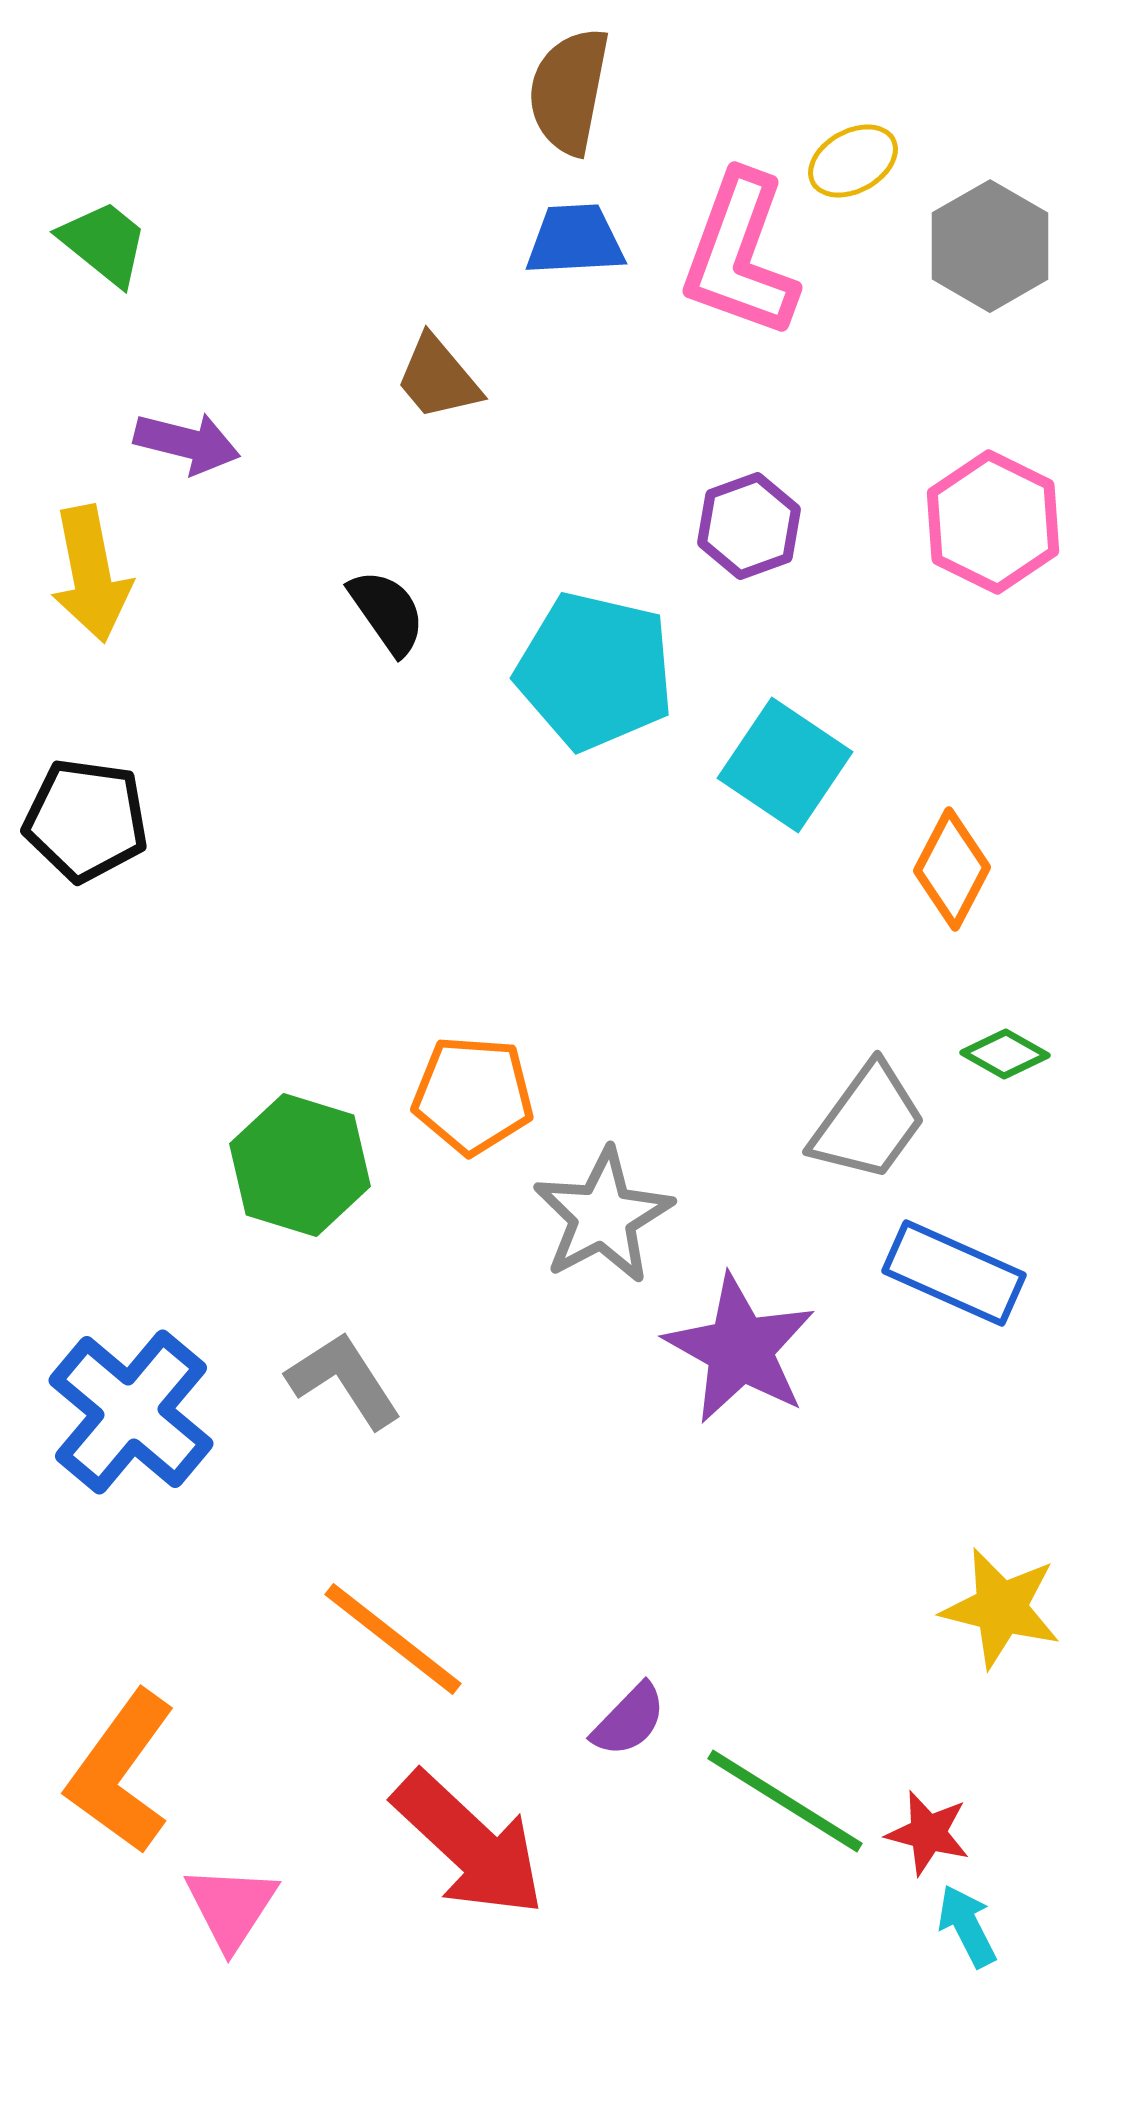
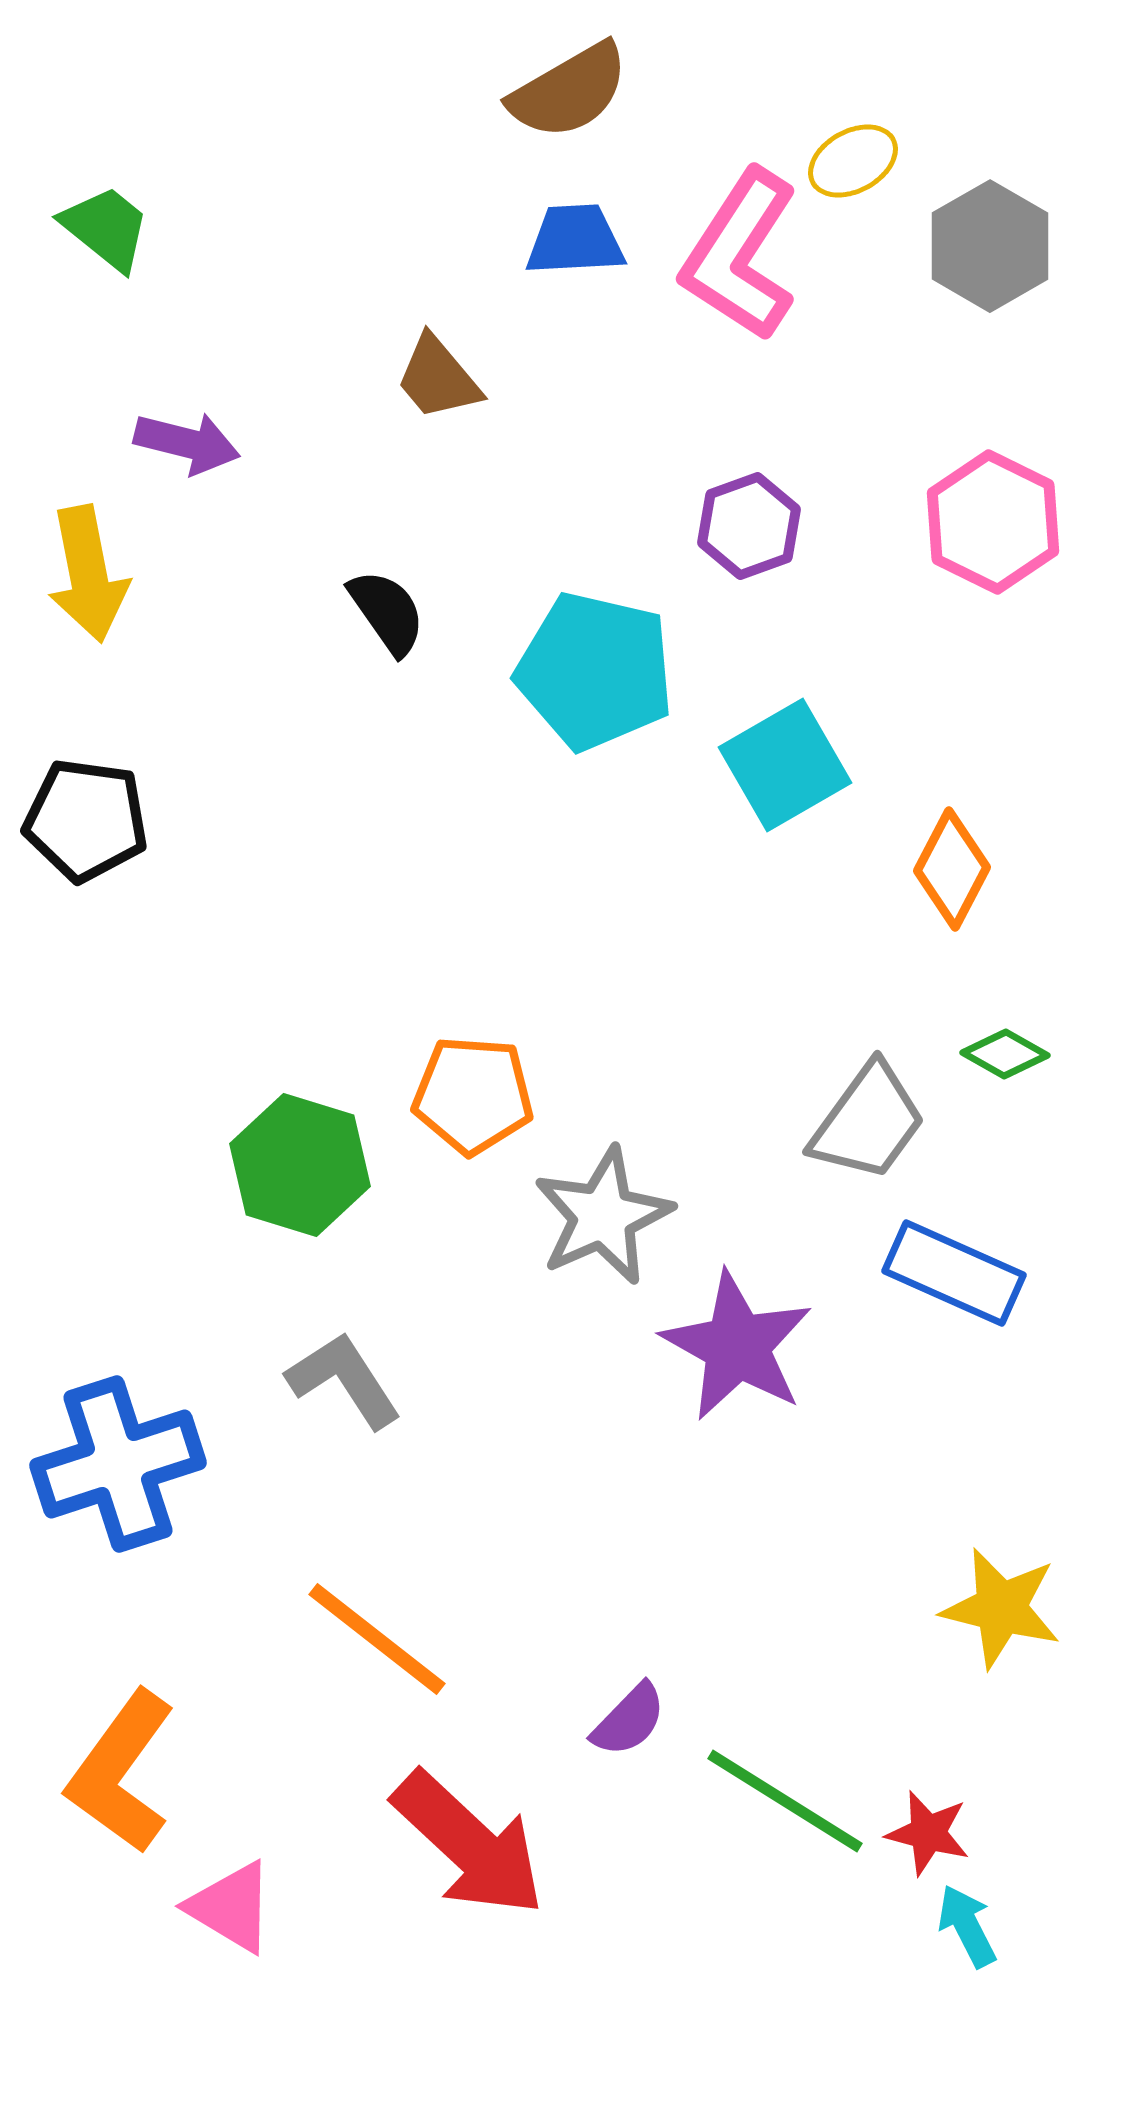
brown semicircle: rotated 131 degrees counterclockwise
green trapezoid: moved 2 px right, 15 px up
pink L-shape: rotated 13 degrees clockwise
yellow arrow: moved 3 px left
cyan square: rotated 26 degrees clockwise
gray star: rotated 4 degrees clockwise
purple star: moved 3 px left, 3 px up
blue cross: moved 13 px left, 52 px down; rotated 32 degrees clockwise
orange line: moved 16 px left
pink triangle: rotated 32 degrees counterclockwise
